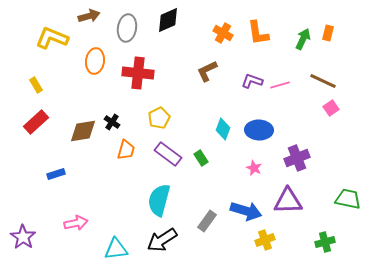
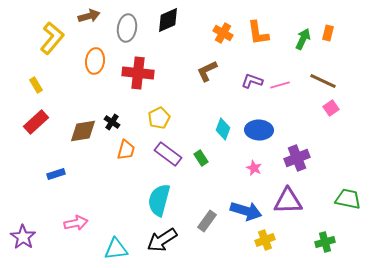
yellow L-shape: rotated 108 degrees clockwise
